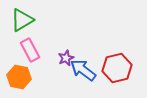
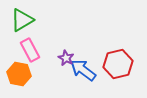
purple star: rotated 21 degrees counterclockwise
red hexagon: moved 1 px right, 4 px up
orange hexagon: moved 3 px up
